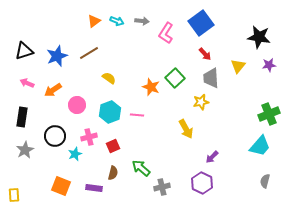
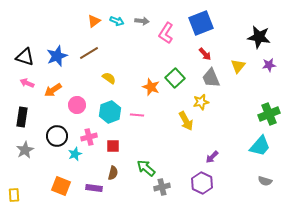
blue square: rotated 15 degrees clockwise
black triangle: moved 1 px right, 6 px down; rotated 36 degrees clockwise
gray trapezoid: rotated 20 degrees counterclockwise
yellow arrow: moved 8 px up
black circle: moved 2 px right
red square: rotated 24 degrees clockwise
green arrow: moved 5 px right
gray semicircle: rotated 88 degrees counterclockwise
